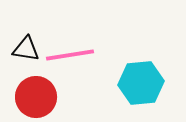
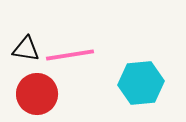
red circle: moved 1 px right, 3 px up
